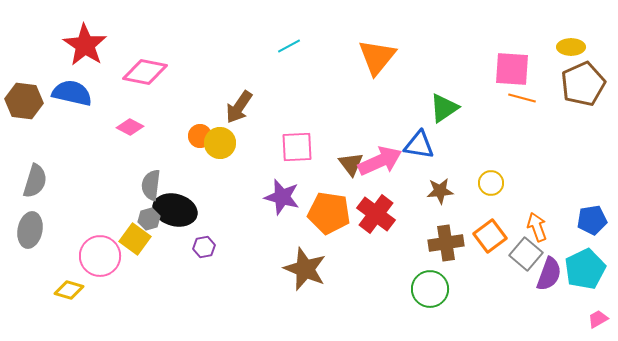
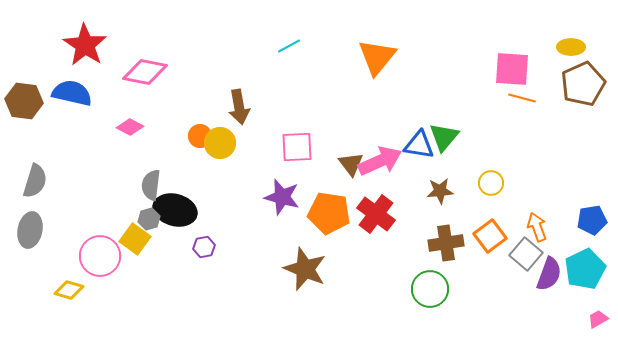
brown arrow at (239, 107): rotated 44 degrees counterclockwise
green triangle at (444, 108): moved 29 px down; rotated 16 degrees counterclockwise
